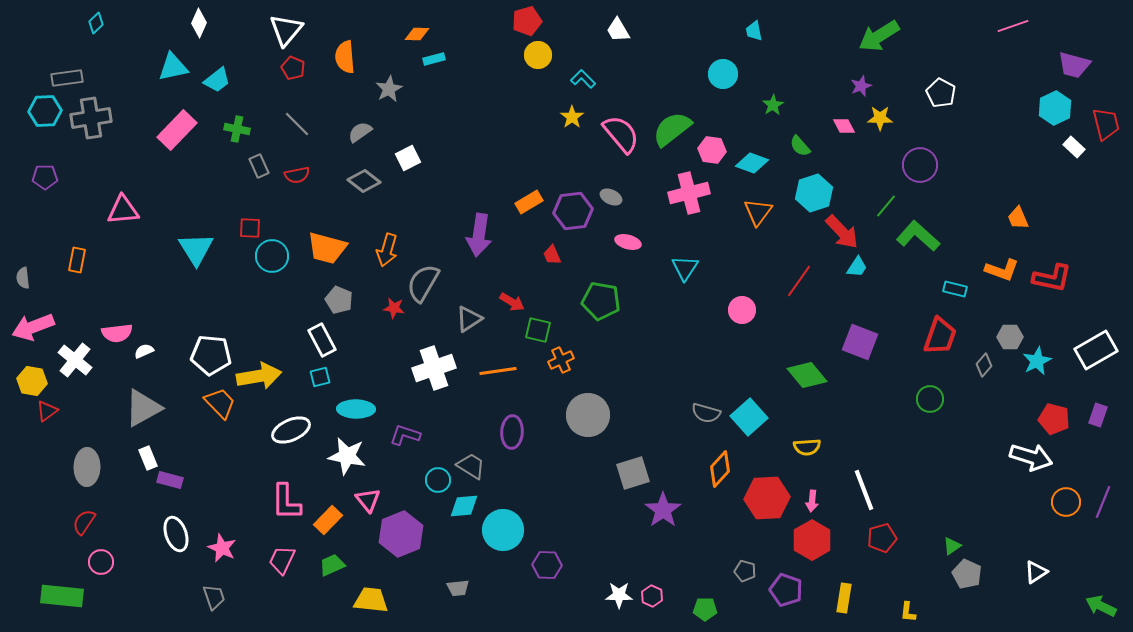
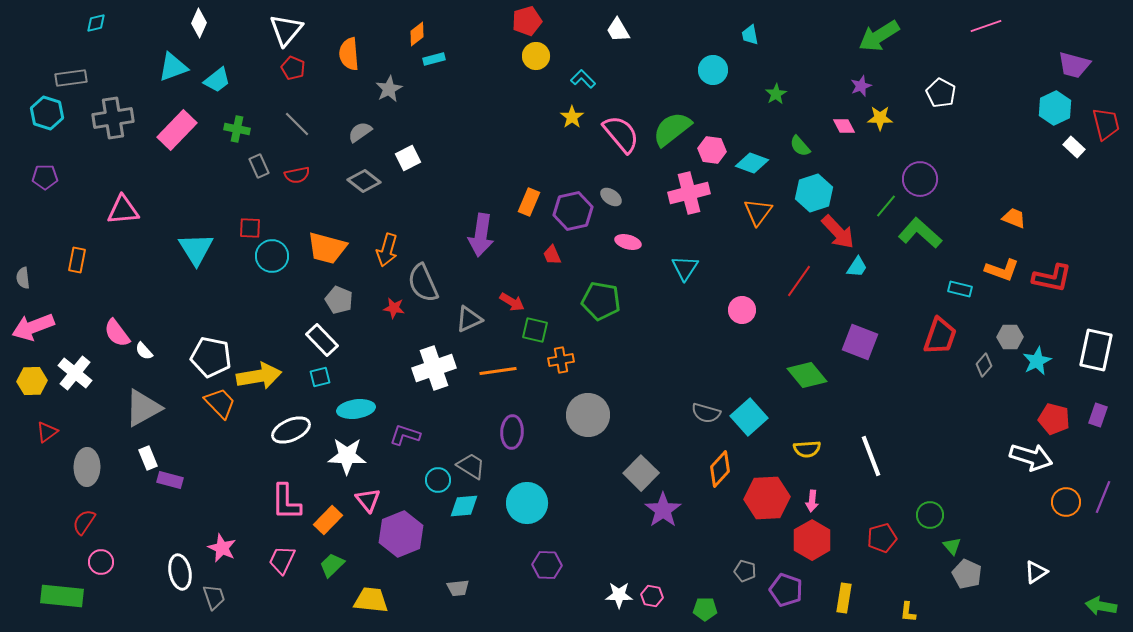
cyan diamond at (96, 23): rotated 30 degrees clockwise
pink line at (1013, 26): moved 27 px left
cyan trapezoid at (754, 31): moved 4 px left, 4 px down
orange diamond at (417, 34): rotated 40 degrees counterclockwise
yellow circle at (538, 55): moved 2 px left, 1 px down
orange semicircle at (345, 57): moved 4 px right, 3 px up
cyan triangle at (173, 67): rotated 8 degrees counterclockwise
cyan circle at (723, 74): moved 10 px left, 4 px up
gray rectangle at (67, 78): moved 4 px right
green star at (773, 105): moved 3 px right, 11 px up
cyan hexagon at (45, 111): moved 2 px right, 2 px down; rotated 20 degrees clockwise
gray cross at (91, 118): moved 22 px right
purple circle at (920, 165): moved 14 px down
gray ellipse at (611, 197): rotated 10 degrees clockwise
orange rectangle at (529, 202): rotated 36 degrees counterclockwise
purple hexagon at (573, 211): rotated 6 degrees counterclockwise
orange trapezoid at (1018, 218): moved 4 px left; rotated 135 degrees clockwise
red arrow at (842, 232): moved 4 px left
purple arrow at (479, 235): moved 2 px right
green L-shape at (918, 236): moved 2 px right, 3 px up
gray semicircle at (423, 283): rotated 54 degrees counterclockwise
cyan rectangle at (955, 289): moved 5 px right
gray triangle at (469, 319): rotated 8 degrees clockwise
green square at (538, 330): moved 3 px left
pink semicircle at (117, 333): rotated 60 degrees clockwise
white rectangle at (322, 340): rotated 16 degrees counterclockwise
white rectangle at (1096, 350): rotated 48 degrees counterclockwise
white semicircle at (144, 351): rotated 108 degrees counterclockwise
white pentagon at (211, 355): moved 2 px down; rotated 6 degrees clockwise
white cross at (75, 360): moved 13 px down
orange cross at (561, 360): rotated 15 degrees clockwise
yellow hexagon at (32, 381): rotated 12 degrees counterclockwise
green circle at (930, 399): moved 116 px down
cyan ellipse at (356, 409): rotated 9 degrees counterclockwise
red triangle at (47, 411): moved 21 px down
yellow semicircle at (807, 447): moved 2 px down
white star at (347, 456): rotated 9 degrees counterclockwise
gray square at (633, 473): moved 8 px right; rotated 28 degrees counterclockwise
white line at (864, 490): moved 7 px right, 34 px up
purple line at (1103, 502): moved 5 px up
cyan circle at (503, 530): moved 24 px right, 27 px up
white ellipse at (176, 534): moved 4 px right, 38 px down; rotated 8 degrees clockwise
green triangle at (952, 546): rotated 36 degrees counterclockwise
green trapezoid at (332, 565): rotated 20 degrees counterclockwise
pink hexagon at (652, 596): rotated 15 degrees counterclockwise
green arrow at (1101, 606): rotated 16 degrees counterclockwise
